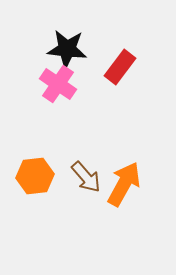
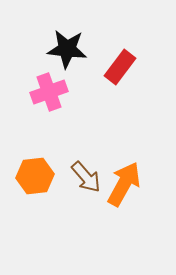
pink cross: moved 9 px left, 8 px down; rotated 36 degrees clockwise
